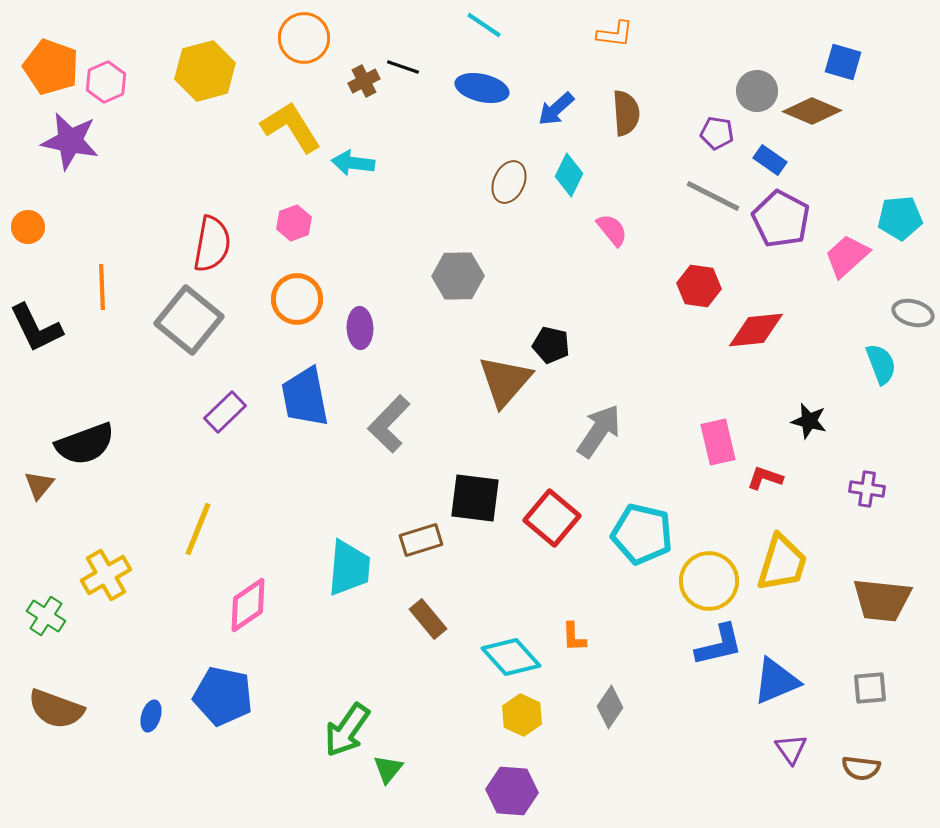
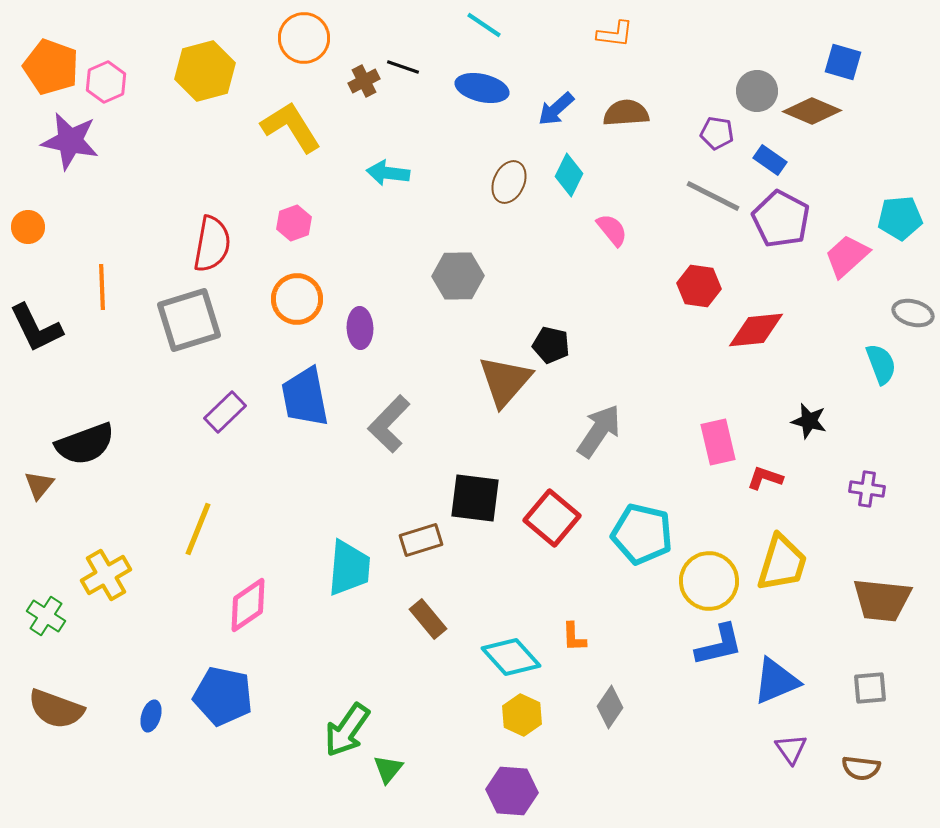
brown semicircle at (626, 113): rotated 90 degrees counterclockwise
cyan arrow at (353, 163): moved 35 px right, 10 px down
gray square at (189, 320): rotated 34 degrees clockwise
